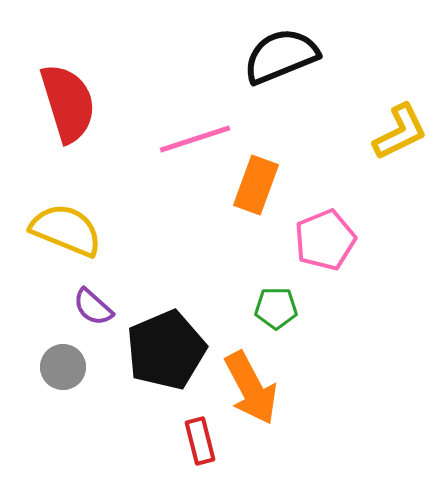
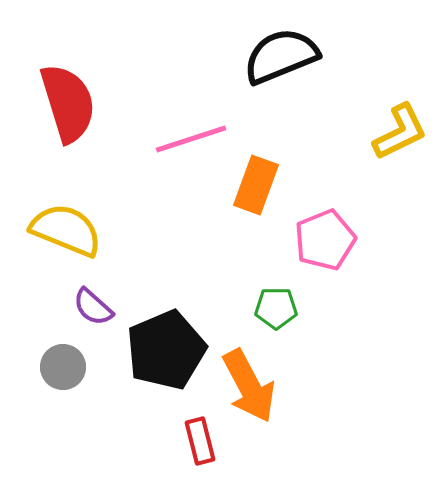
pink line: moved 4 px left
orange arrow: moved 2 px left, 2 px up
